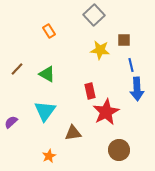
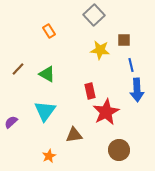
brown line: moved 1 px right
blue arrow: moved 1 px down
brown triangle: moved 1 px right, 2 px down
